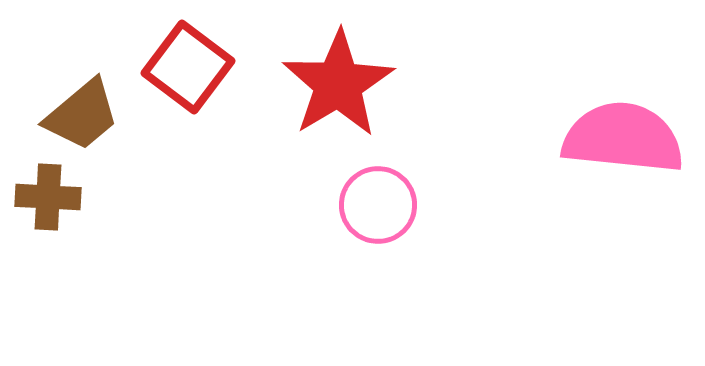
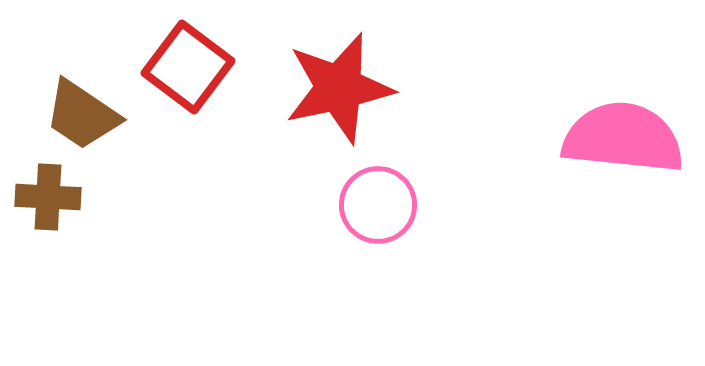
red star: moved 1 px right, 4 px down; rotated 19 degrees clockwise
brown trapezoid: rotated 74 degrees clockwise
